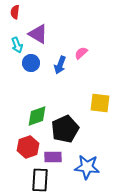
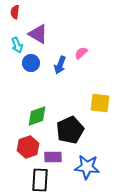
black pentagon: moved 5 px right, 1 px down
